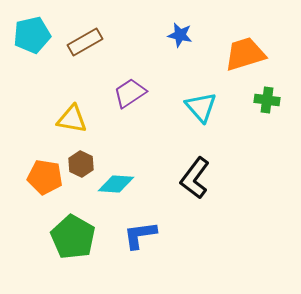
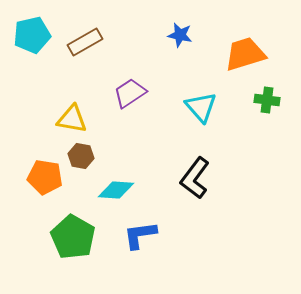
brown hexagon: moved 8 px up; rotated 15 degrees counterclockwise
cyan diamond: moved 6 px down
